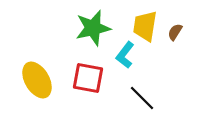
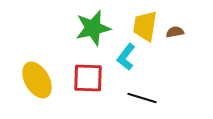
brown semicircle: rotated 48 degrees clockwise
cyan L-shape: moved 1 px right, 2 px down
red square: rotated 8 degrees counterclockwise
black line: rotated 28 degrees counterclockwise
